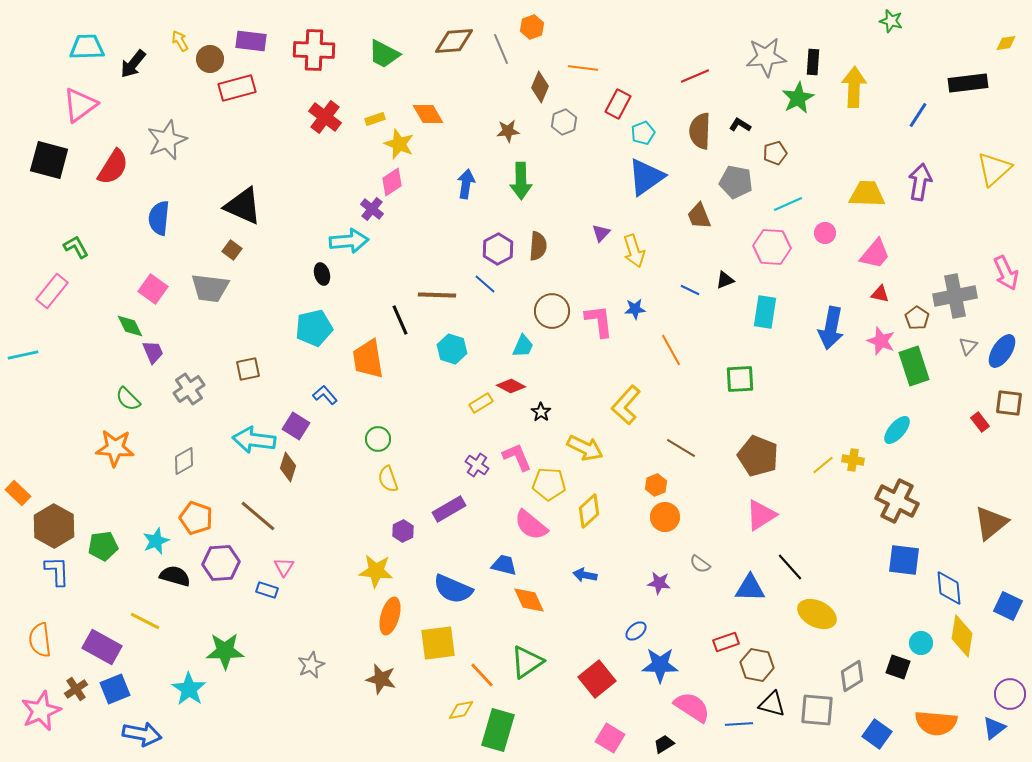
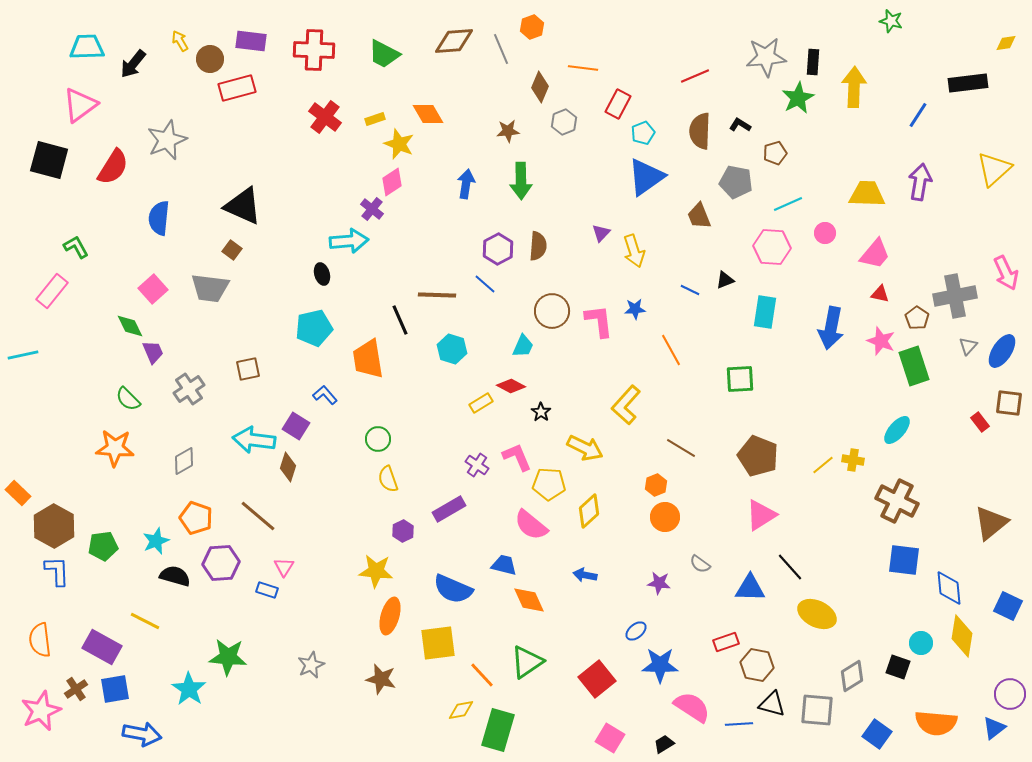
pink square at (153, 289): rotated 12 degrees clockwise
green star at (225, 651): moved 3 px right, 6 px down; rotated 6 degrees clockwise
blue square at (115, 689): rotated 12 degrees clockwise
